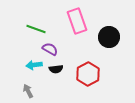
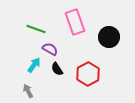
pink rectangle: moved 2 px left, 1 px down
cyan arrow: rotated 133 degrees clockwise
black semicircle: moved 1 px right; rotated 64 degrees clockwise
